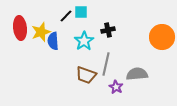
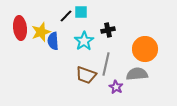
orange circle: moved 17 px left, 12 px down
